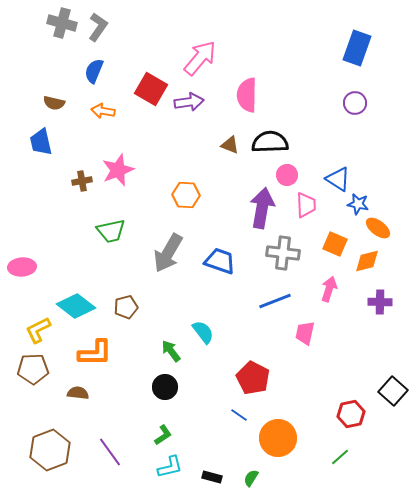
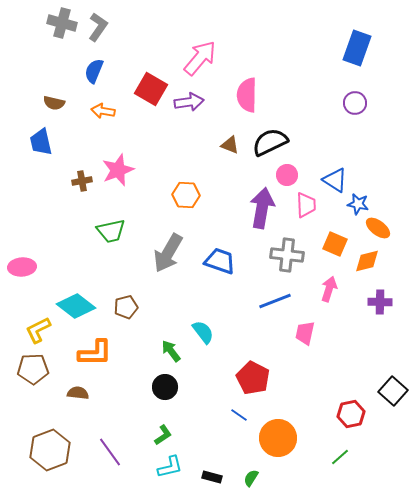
black semicircle at (270, 142): rotated 24 degrees counterclockwise
blue triangle at (338, 179): moved 3 px left, 1 px down
gray cross at (283, 253): moved 4 px right, 2 px down
